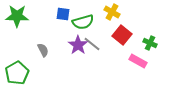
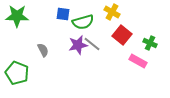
purple star: rotated 24 degrees clockwise
green pentagon: rotated 20 degrees counterclockwise
